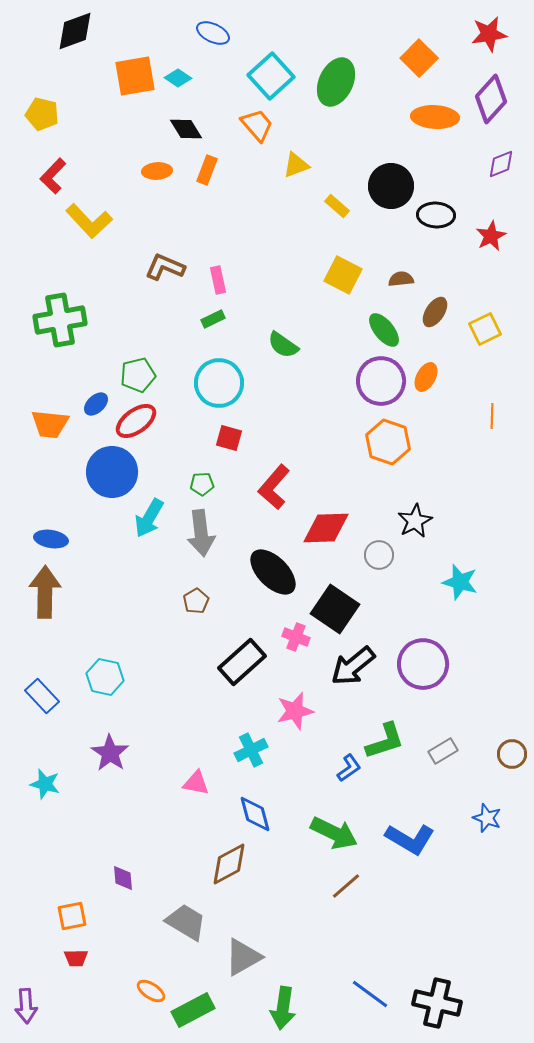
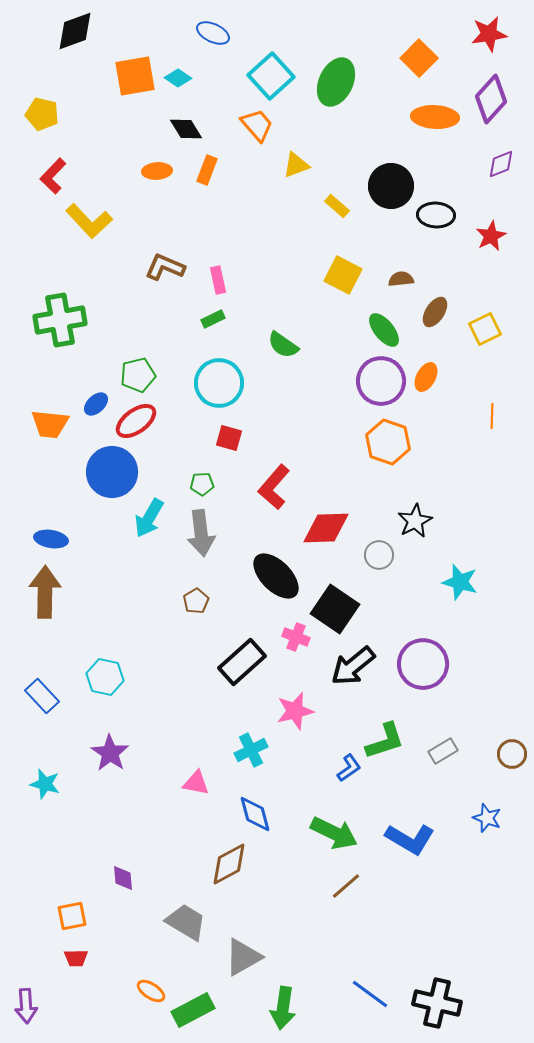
black ellipse at (273, 572): moved 3 px right, 4 px down
